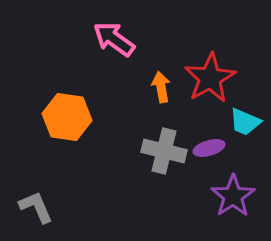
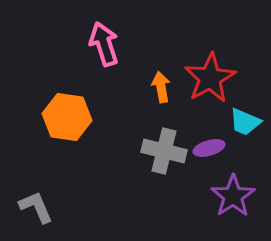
pink arrow: moved 10 px left, 5 px down; rotated 36 degrees clockwise
